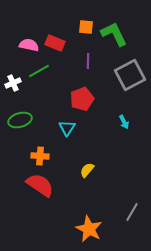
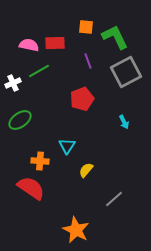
green L-shape: moved 1 px right, 3 px down
red rectangle: rotated 24 degrees counterclockwise
purple line: rotated 21 degrees counterclockwise
gray square: moved 4 px left, 3 px up
green ellipse: rotated 20 degrees counterclockwise
cyan triangle: moved 18 px down
orange cross: moved 5 px down
yellow semicircle: moved 1 px left
red semicircle: moved 9 px left, 3 px down
gray line: moved 18 px left, 13 px up; rotated 18 degrees clockwise
orange star: moved 13 px left, 1 px down
